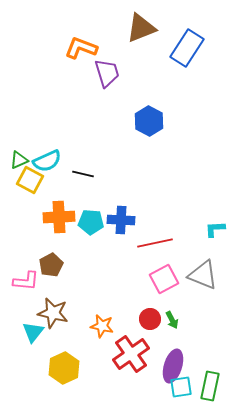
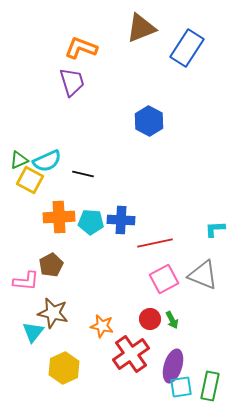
purple trapezoid: moved 35 px left, 9 px down
